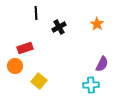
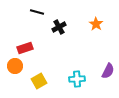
black line: moved 1 px right, 1 px up; rotated 72 degrees counterclockwise
orange star: moved 1 px left
purple semicircle: moved 6 px right, 7 px down
yellow square: rotated 21 degrees clockwise
cyan cross: moved 14 px left, 6 px up
